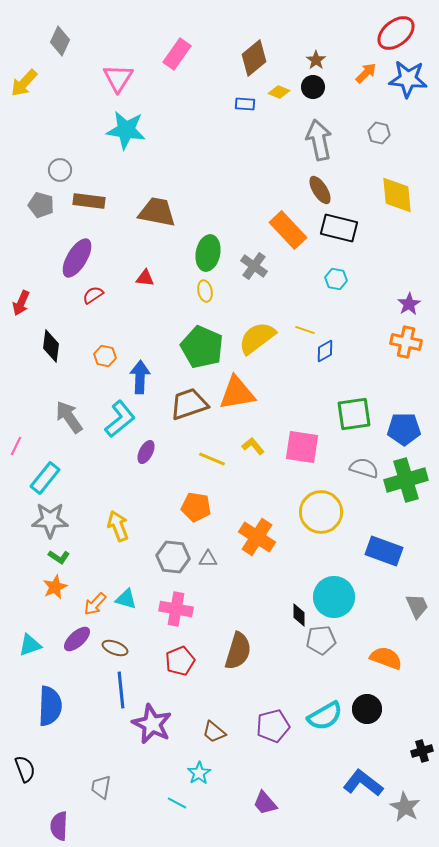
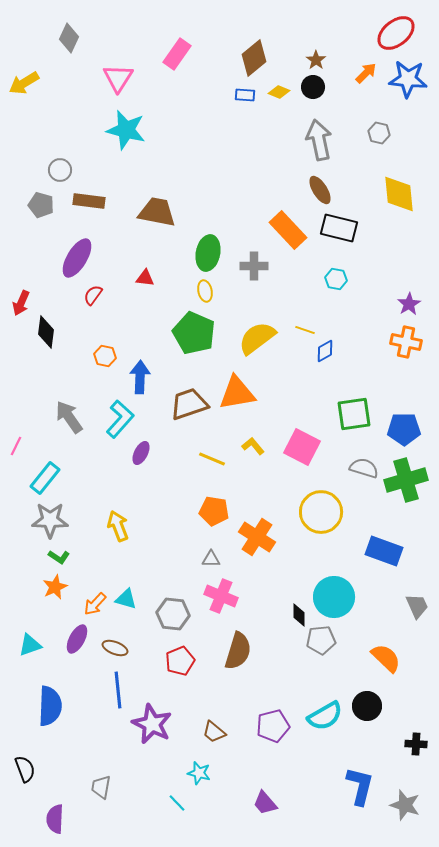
gray diamond at (60, 41): moved 9 px right, 3 px up
yellow arrow at (24, 83): rotated 16 degrees clockwise
blue rectangle at (245, 104): moved 9 px up
cyan star at (126, 130): rotated 6 degrees clockwise
yellow diamond at (397, 195): moved 2 px right, 1 px up
gray cross at (254, 266): rotated 36 degrees counterclockwise
red semicircle at (93, 295): rotated 20 degrees counterclockwise
black diamond at (51, 346): moved 5 px left, 14 px up
green pentagon at (202, 347): moved 8 px left, 14 px up
cyan L-shape at (120, 419): rotated 9 degrees counterclockwise
pink square at (302, 447): rotated 18 degrees clockwise
purple ellipse at (146, 452): moved 5 px left, 1 px down
orange pentagon at (196, 507): moved 18 px right, 4 px down
gray hexagon at (173, 557): moved 57 px down
gray triangle at (208, 559): moved 3 px right
pink cross at (176, 609): moved 45 px right, 13 px up; rotated 12 degrees clockwise
purple ellipse at (77, 639): rotated 20 degrees counterclockwise
orange semicircle at (386, 658): rotated 24 degrees clockwise
blue line at (121, 690): moved 3 px left
black circle at (367, 709): moved 3 px up
black cross at (422, 751): moved 6 px left, 7 px up; rotated 20 degrees clockwise
cyan star at (199, 773): rotated 25 degrees counterclockwise
blue L-shape at (363, 783): moved 3 px left, 3 px down; rotated 66 degrees clockwise
cyan line at (177, 803): rotated 18 degrees clockwise
gray star at (405, 807): moved 2 px up; rotated 12 degrees counterclockwise
purple semicircle at (59, 826): moved 4 px left, 7 px up
